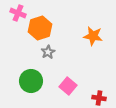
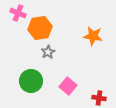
orange hexagon: rotated 10 degrees clockwise
